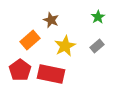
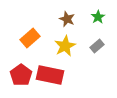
brown star: moved 16 px right, 1 px up
orange rectangle: moved 2 px up
red pentagon: moved 1 px right, 5 px down
red rectangle: moved 1 px left, 1 px down
